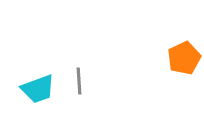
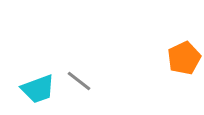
gray line: rotated 48 degrees counterclockwise
